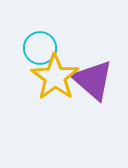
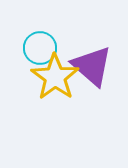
purple triangle: moved 1 px left, 14 px up
